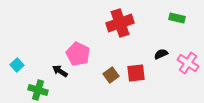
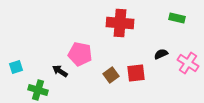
red cross: rotated 24 degrees clockwise
pink pentagon: moved 2 px right; rotated 15 degrees counterclockwise
cyan square: moved 1 px left, 2 px down; rotated 24 degrees clockwise
